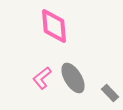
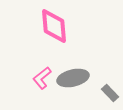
gray ellipse: rotated 72 degrees counterclockwise
